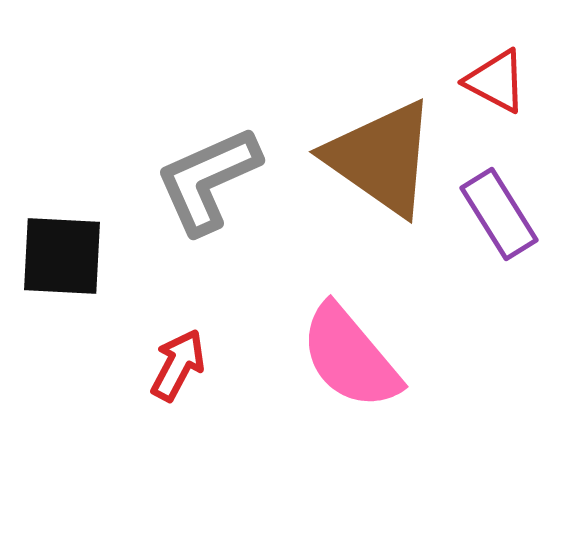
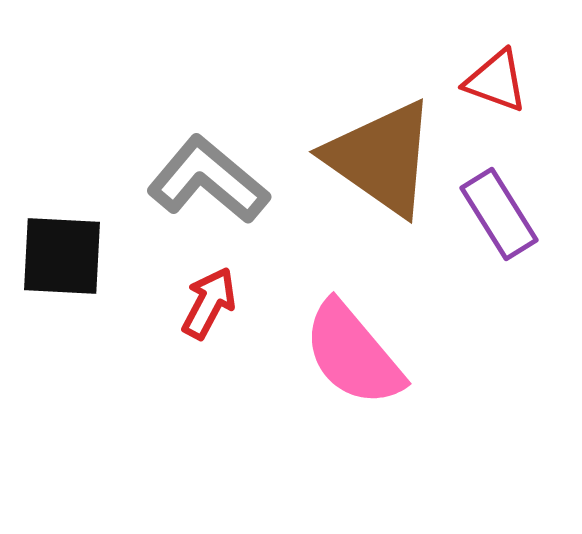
red triangle: rotated 8 degrees counterclockwise
gray L-shape: rotated 64 degrees clockwise
pink semicircle: moved 3 px right, 3 px up
red arrow: moved 31 px right, 62 px up
